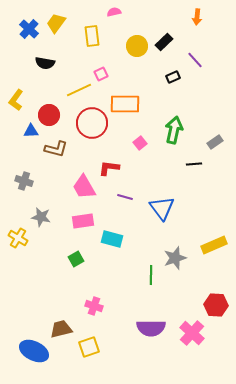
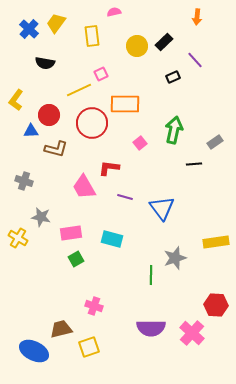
pink rectangle at (83, 221): moved 12 px left, 12 px down
yellow rectangle at (214, 245): moved 2 px right, 3 px up; rotated 15 degrees clockwise
